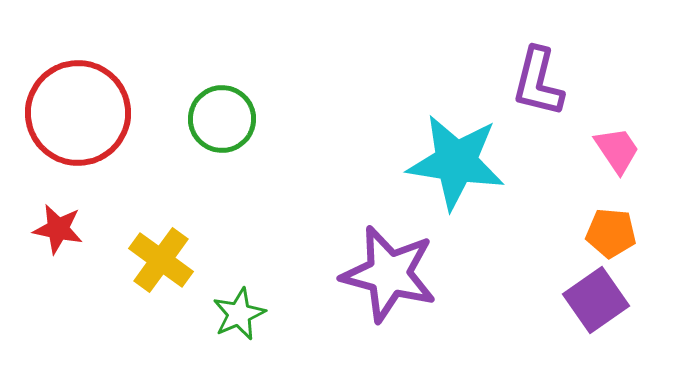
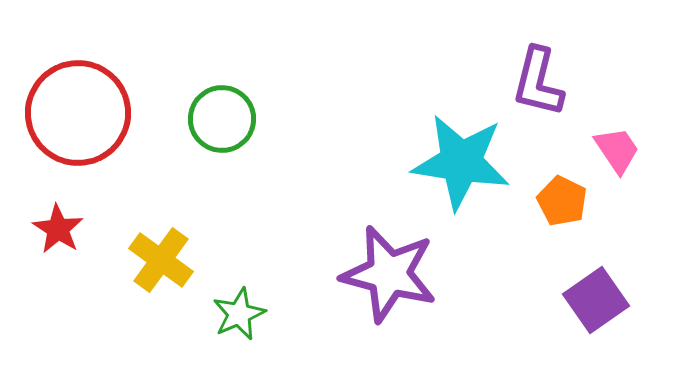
cyan star: moved 5 px right
red star: rotated 21 degrees clockwise
orange pentagon: moved 49 px left, 32 px up; rotated 21 degrees clockwise
